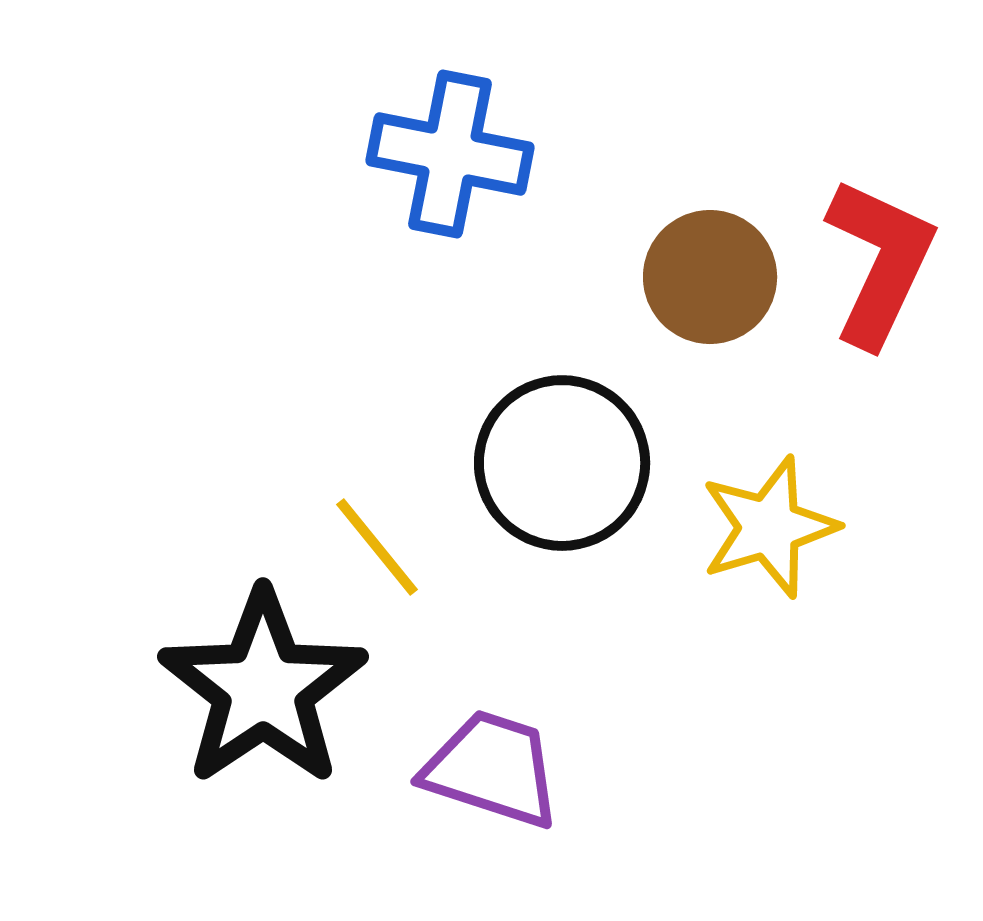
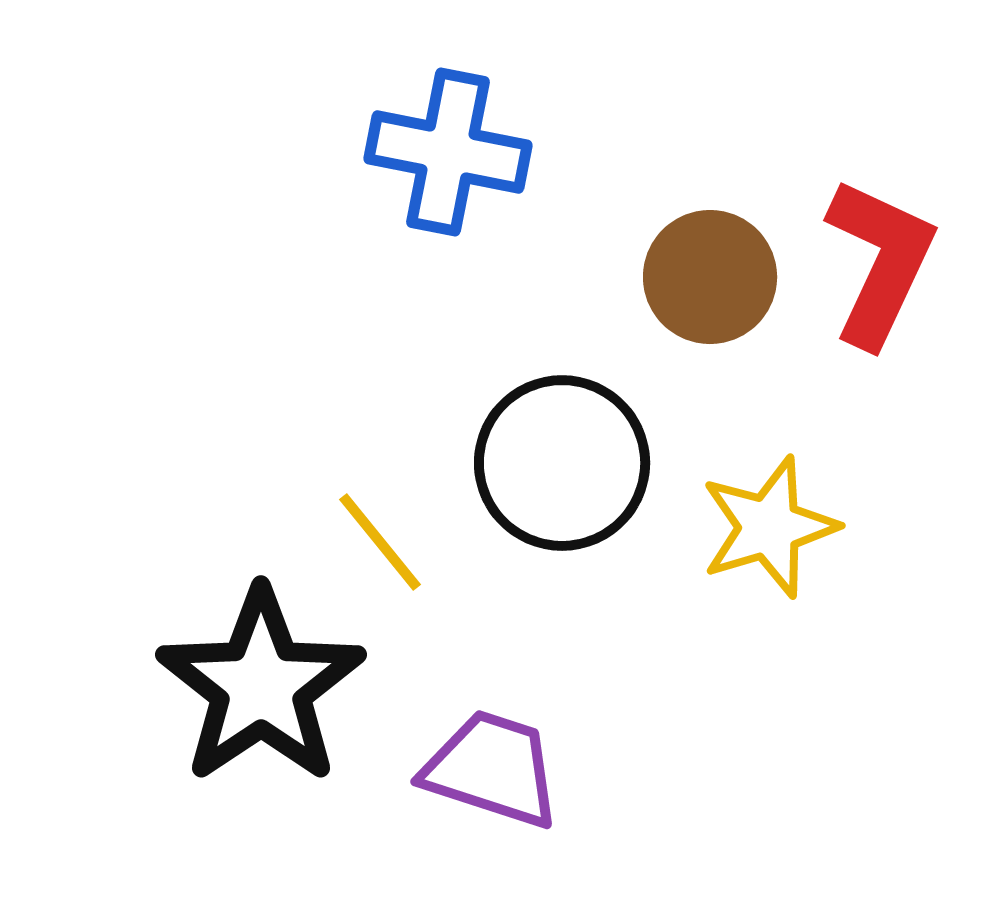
blue cross: moved 2 px left, 2 px up
yellow line: moved 3 px right, 5 px up
black star: moved 2 px left, 2 px up
